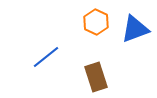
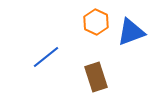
blue triangle: moved 4 px left, 3 px down
